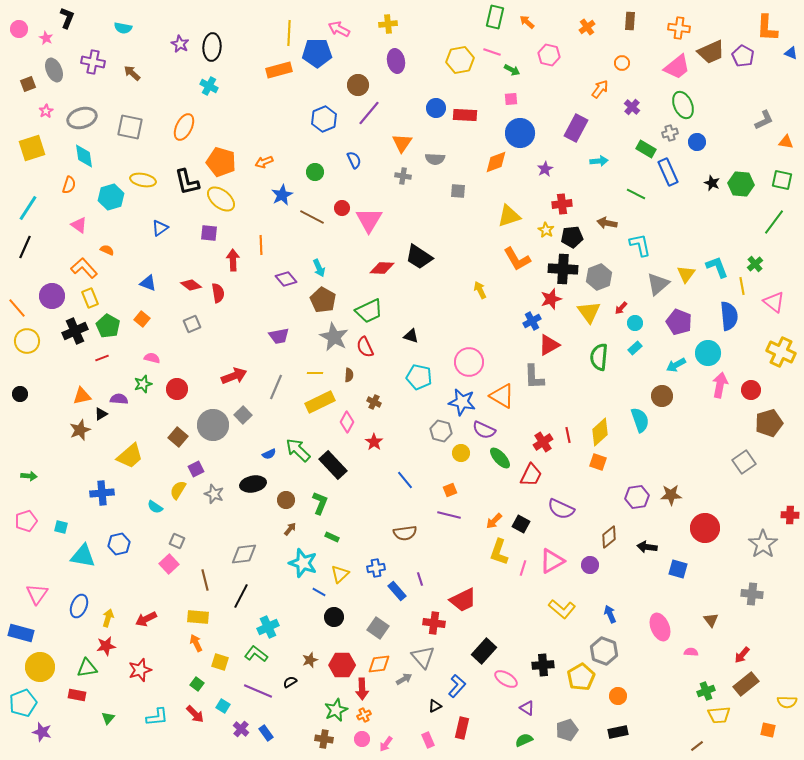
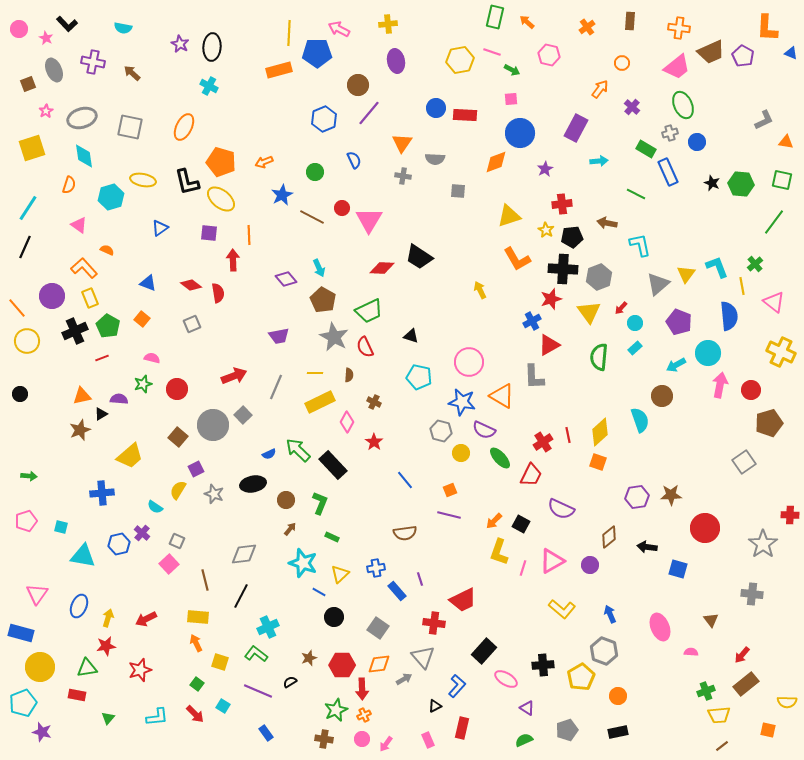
black L-shape at (67, 18): moved 6 px down; rotated 115 degrees clockwise
orange line at (261, 245): moved 12 px left, 10 px up
brown star at (310, 660): moved 1 px left, 2 px up
purple cross at (241, 729): moved 99 px left, 196 px up
brown line at (697, 746): moved 25 px right
